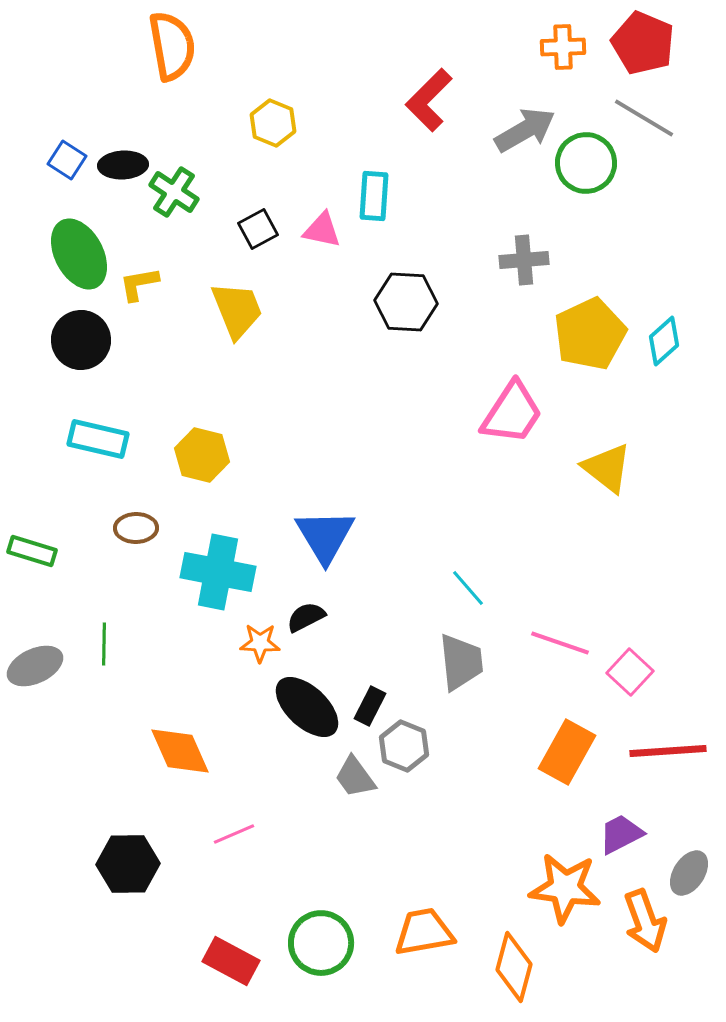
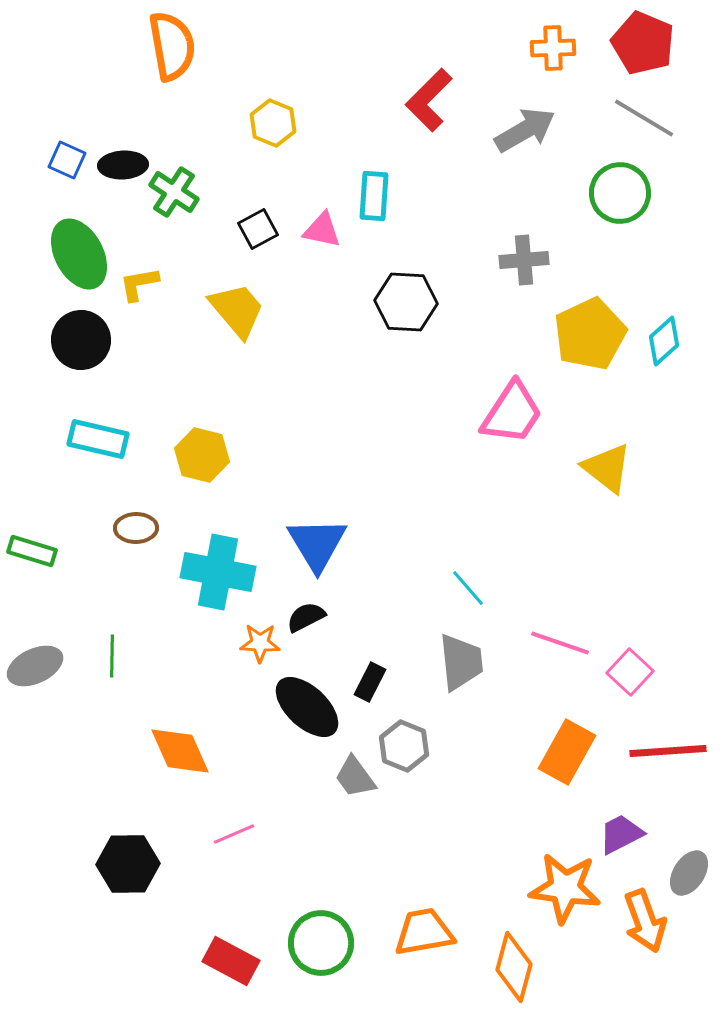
orange cross at (563, 47): moved 10 px left, 1 px down
blue square at (67, 160): rotated 9 degrees counterclockwise
green circle at (586, 163): moved 34 px right, 30 px down
yellow trapezoid at (237, 310): rotated 18 degrees counterclockwise
blue triangle at (325, 536): moved 8 px left, 8 px down
green line at (104, 644): moved 8 px right, 12 px down
black rectangle at (370, 706): moved 24 px up
